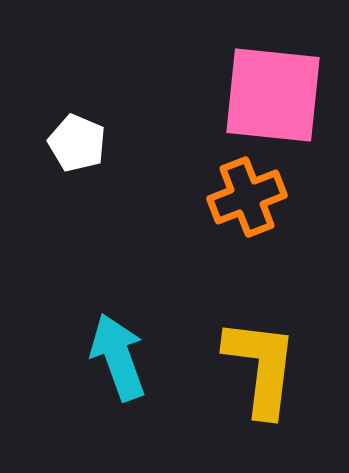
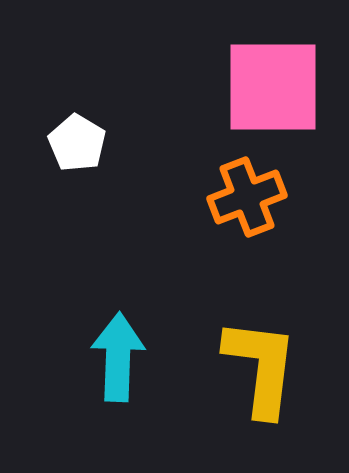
pink square: moved 8 px up; rotated 6 degrees counterclockwise
white pentagon: rotated 8 degrees clockwise
cyan arrow: rotated 22 degrees clockwise
